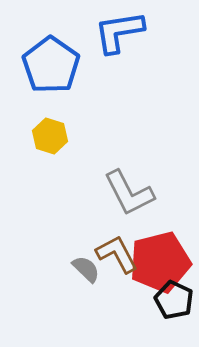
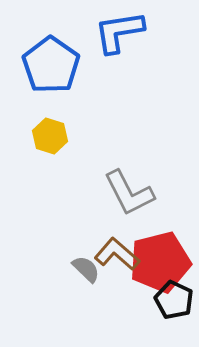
brown L-shape: rotated 21 degrees counterclockwise
